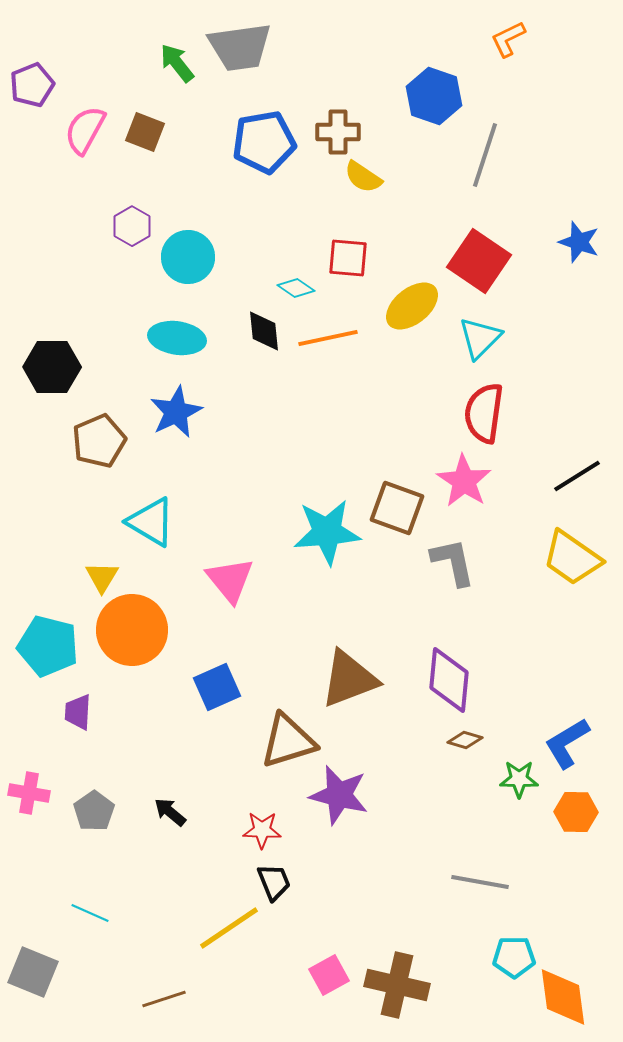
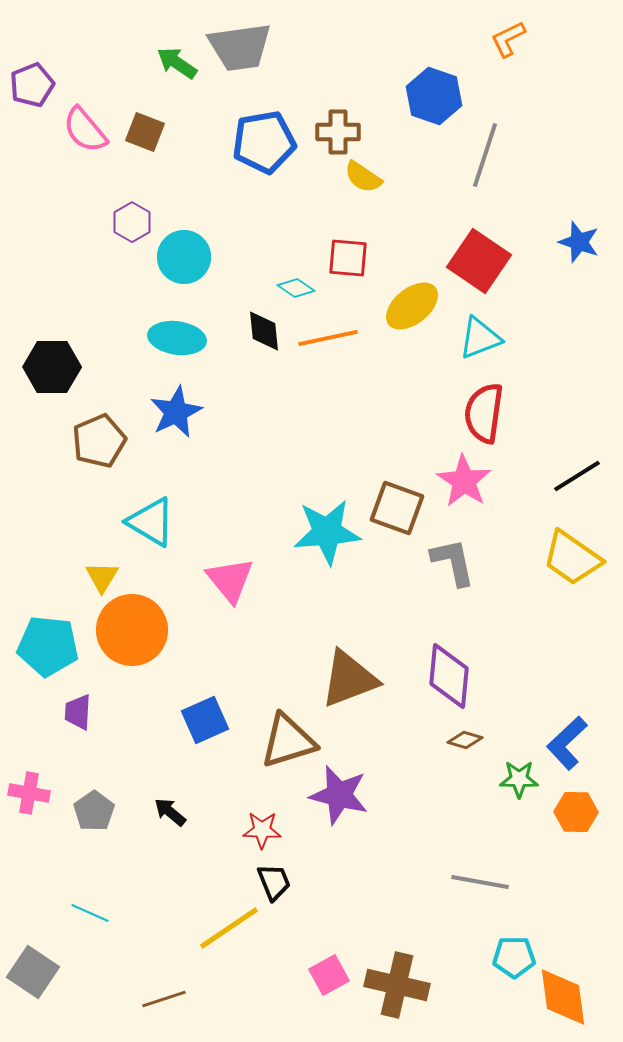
green arrow at (177, 63): rotated 18 degrees counterclockwise
pink semicircle at (85, 130): rotated 69 degrees counterclockwise
purple hexagon at (132, 226): moved 4 px up
cyan circle at (188, 257): moved 4 px left
cyan triangle at (480, 338): rotated 24 degrees clockwise
cyan pentagon at (48, 646): rotated 8 degrees counterclockwise
purple diamond at (449, 680): moved 4 px up
blue square at (217, 687): moved 12 px left, 33 px down
blue L-shape at (567, 743): rotated 12 degrees counterclockwise
gray square at (33, 972): rotated 12 degrees clockwise
